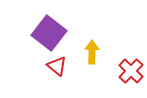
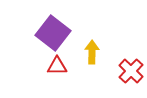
purple square: moved 4 px right
red triangle: rotated 40 degrees counterclockwise
